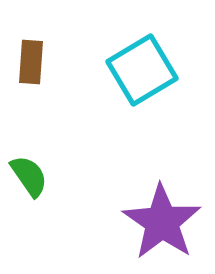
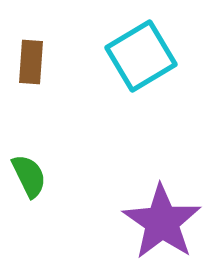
cyan square: moved 1 px left, 14 px up
green semicircle: rotated 9 degrees clockwise
